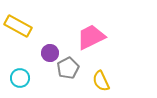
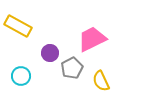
pink trapezoid: moved 1 px right, 2 px down
gray pentagon: moved 4 px right
cyan circle: moved 1 px right, 2 px up
